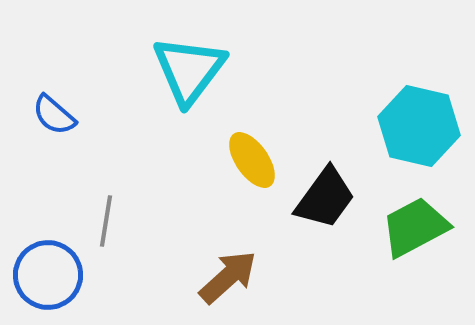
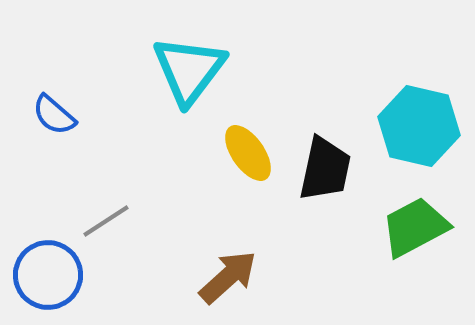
yellow ellipse: moved 4 px left, 7 px up
black trapezoid: moved 29 px up; rotated 24 degrees counterclockwise
gray line: rotated 48 degrees clockwise
